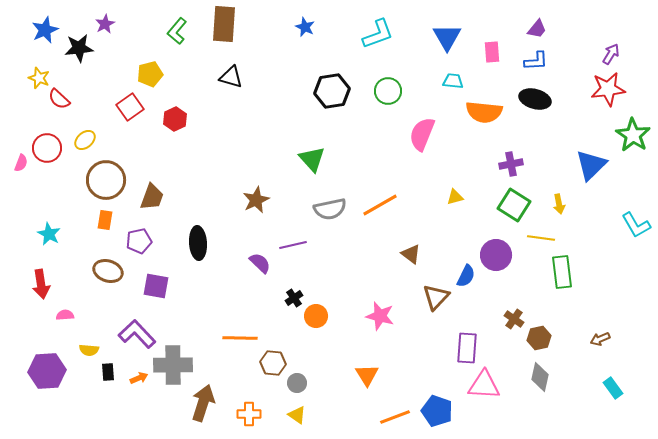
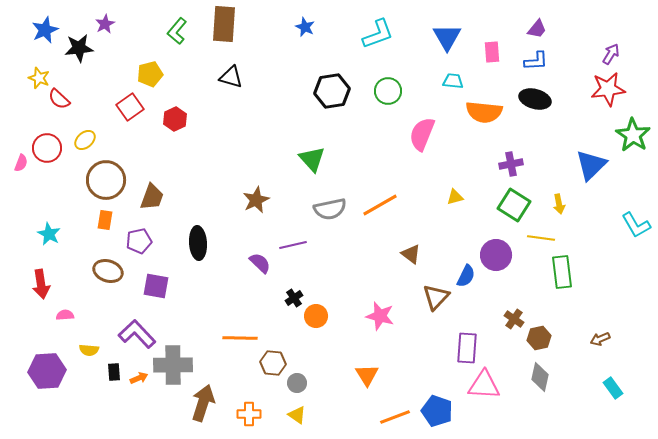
black rectangle at (108, 372): moved 6 px right
